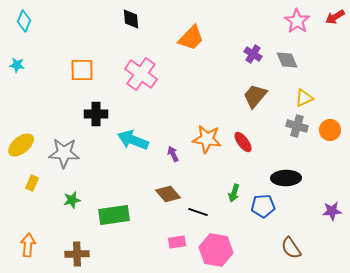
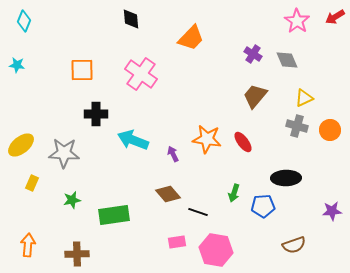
brown semicircle: moved 3 px right, 3 px up; rotated 75 degrees counterclockwise
